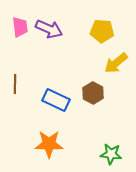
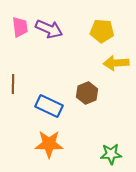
yellow arrow: rotated 35 degrees clockwise
brown line: moved 2 px left
brown hexagon: moved 6 px left; rotated 10 degrees clockwise
blue rectangle: moved 7 px left, 6 px down
green star: rotated 10 degrees counterclockwise
